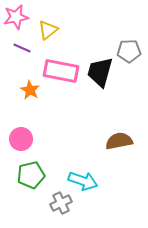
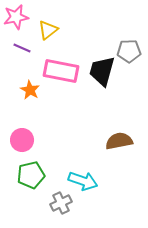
black trapezoid: moved 2 px right, 1 px up
pink circle: moved 1 px right, 1 px down
